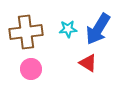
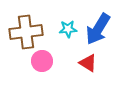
pink circle: moved 11 px right, 8 px up
